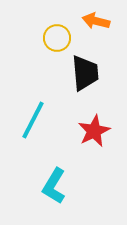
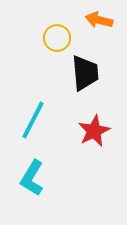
orange arrow: moved 3 px right, 1 px up
cyan L-shape: moved 22 px left, 8 px up
